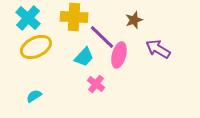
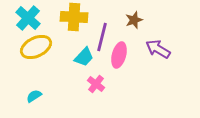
purple line: rotated 60 degrees clockwise
